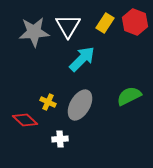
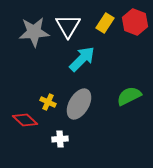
gray ellipse: moved 1 px left, 1 px up
